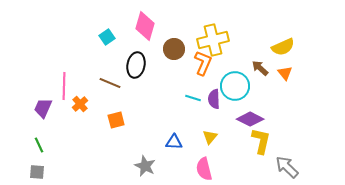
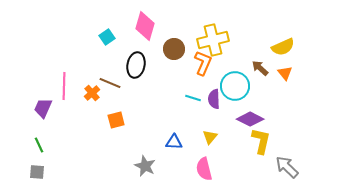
orange cross: moved 12 px right, 11 px up
